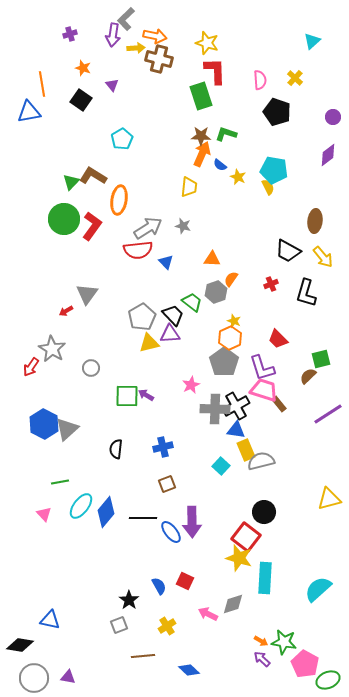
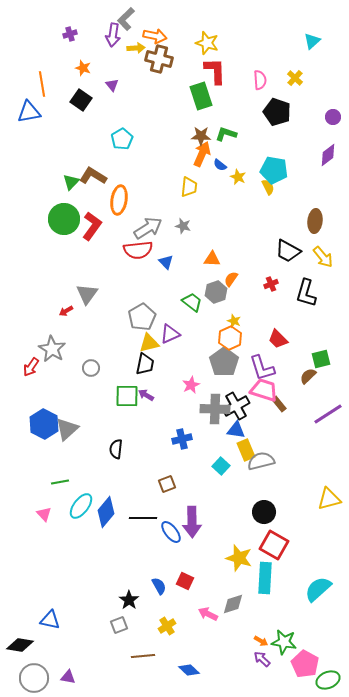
black trapezoid at (173, 315): moved 28 px left, 49 px down; rotated 55 degrees clockwise
purple triangle at (170, 334): rotated 20 degrees counterclockwise
blue cross at (163, 447): moved 19 px right, 8 px up
red square at (246, 537): moved 28 px right, 8 px down; rotated 8 degrees counterclockwise
